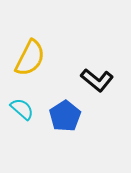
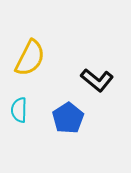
cyan semicircle: moved 3 px left, 1 px down; rotated 130 degrees counterclockwise
blue pentagon: moved 3 px right, 2 px down
